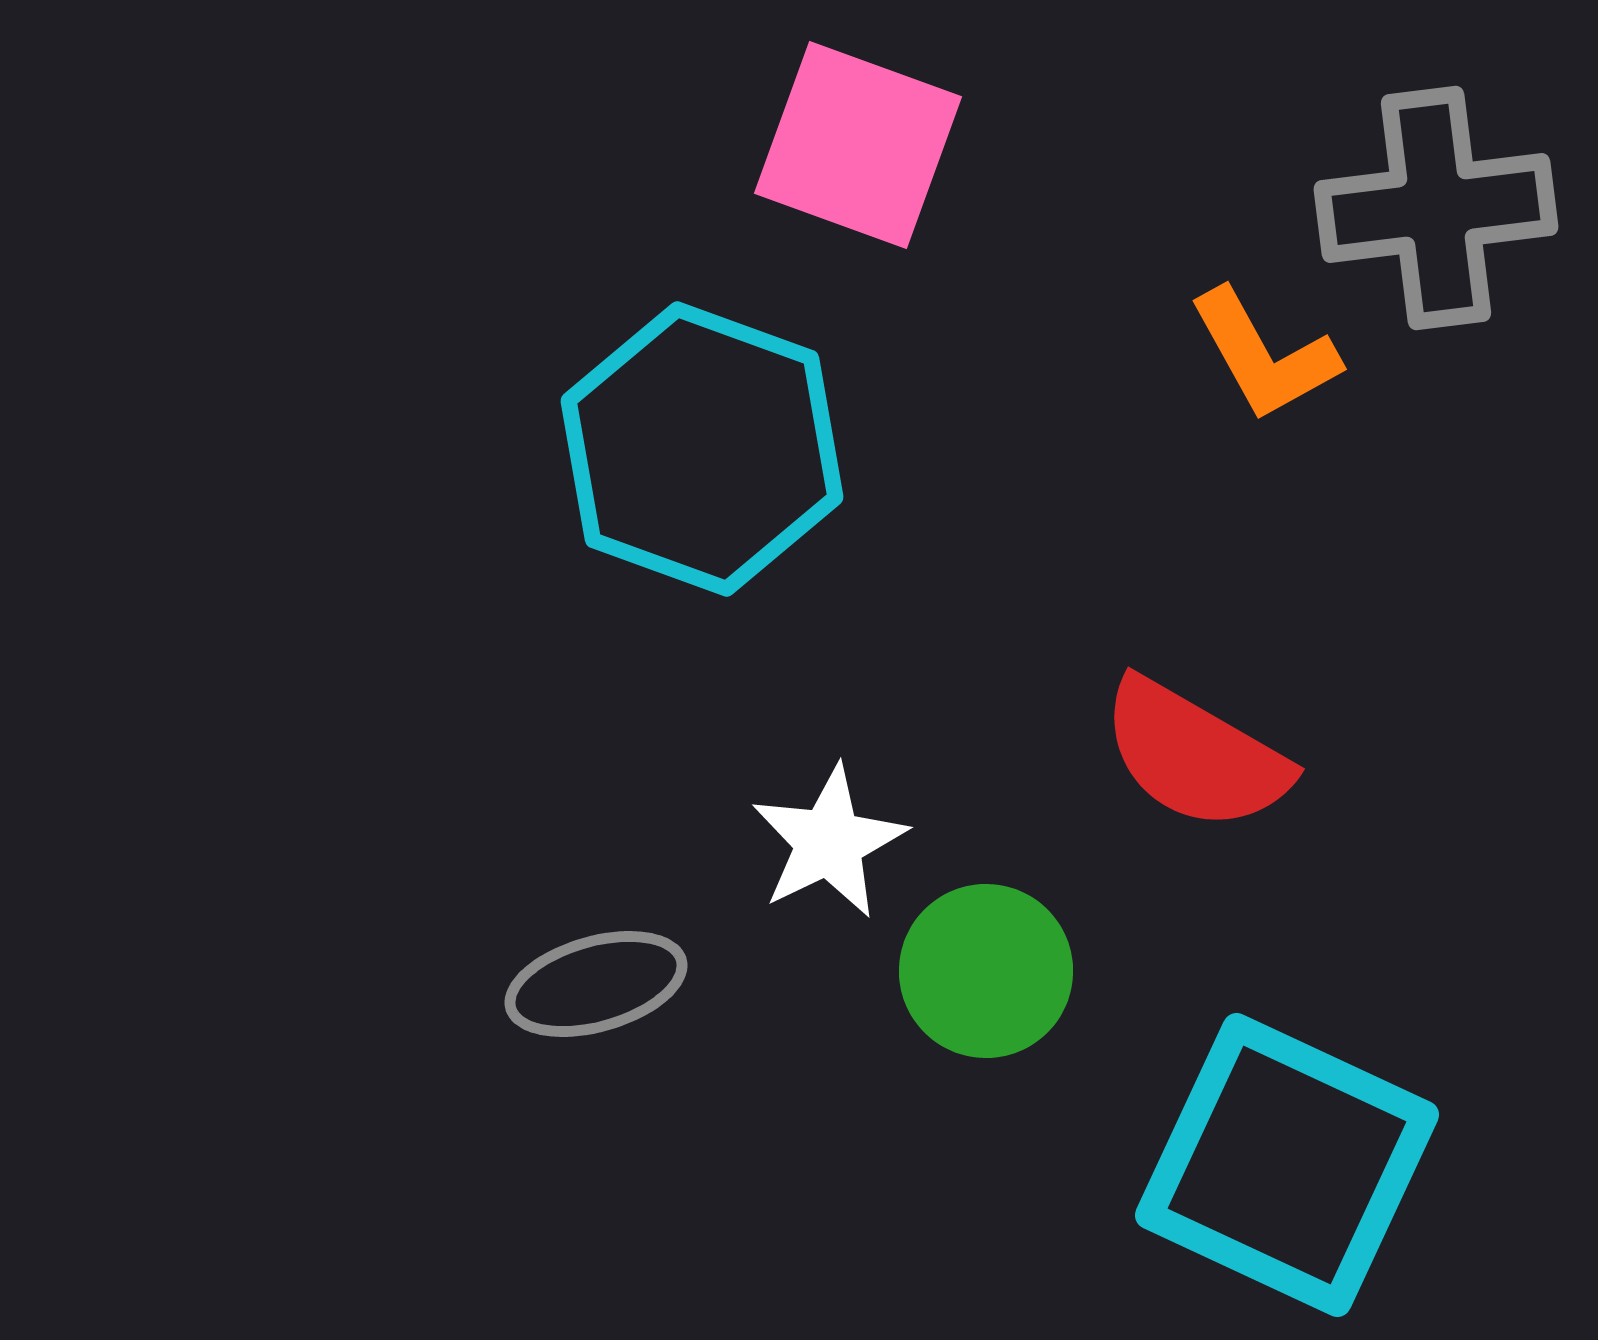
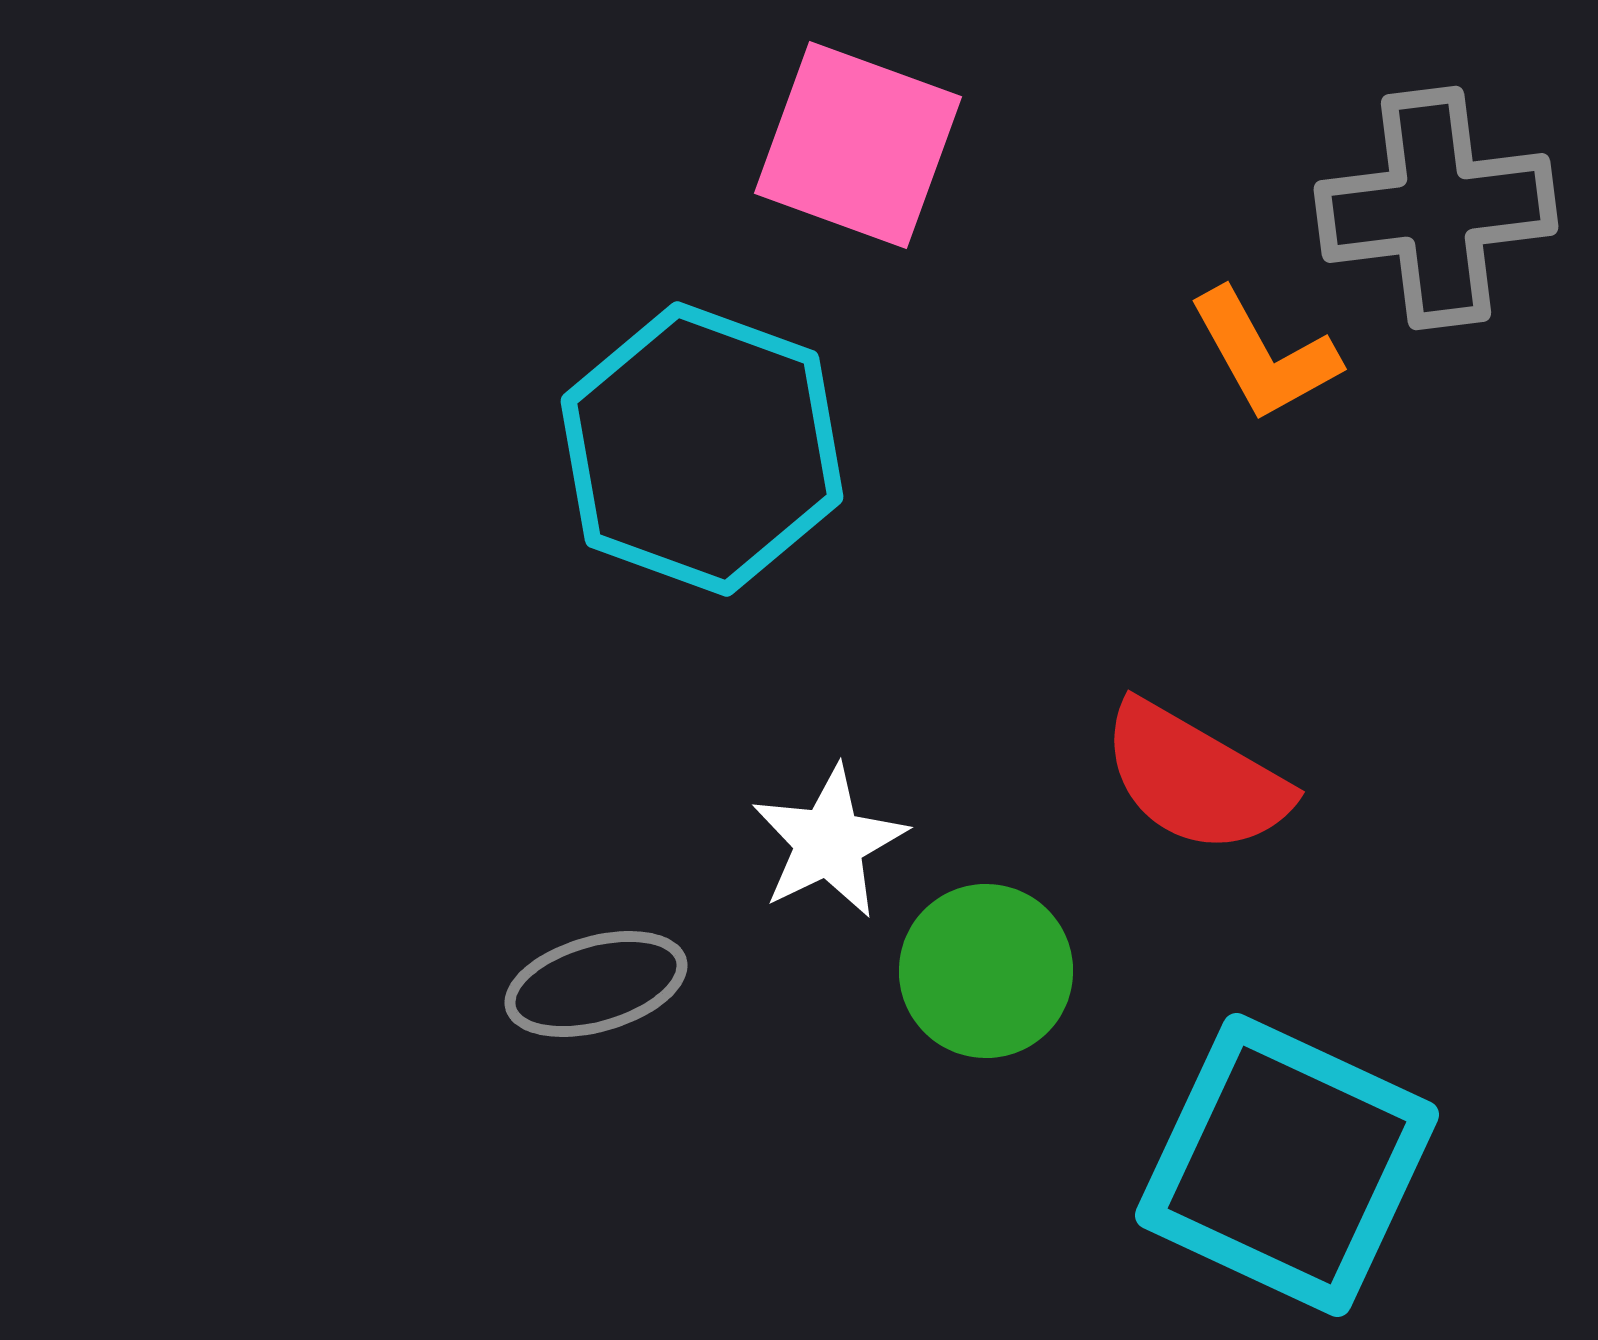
red semicircle: moved 23 px down
